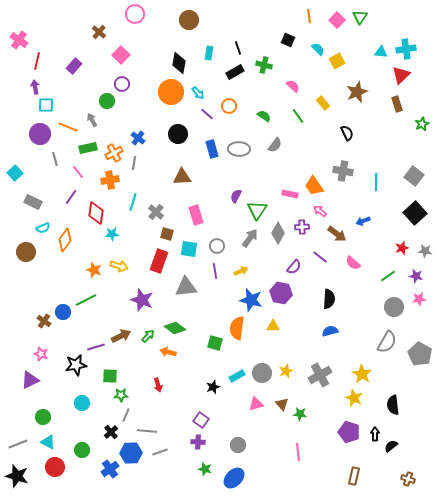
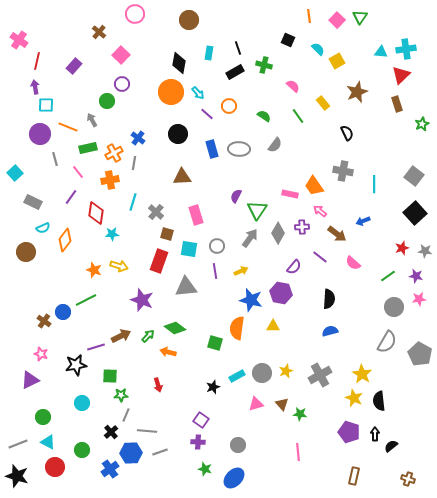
cyan line at (376, 182): moved 2 px left, 2 px down
black semicircle at (393, 405): moved 14 px left, 4 px up
